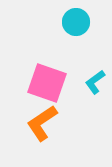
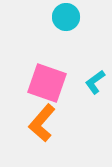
cyan circle: moved 10 px left, 5 px up
orange L-shape: rotated 15 degrees counterclockwise
